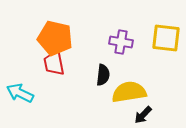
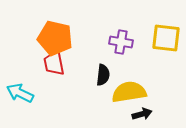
black arrow: moved 1 px left, 1 px up; rotated 150 degrees counterclockwise
